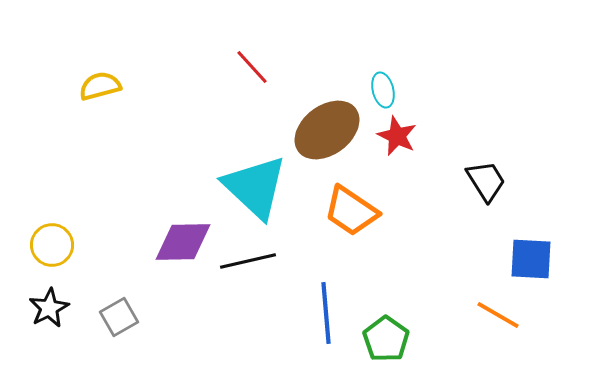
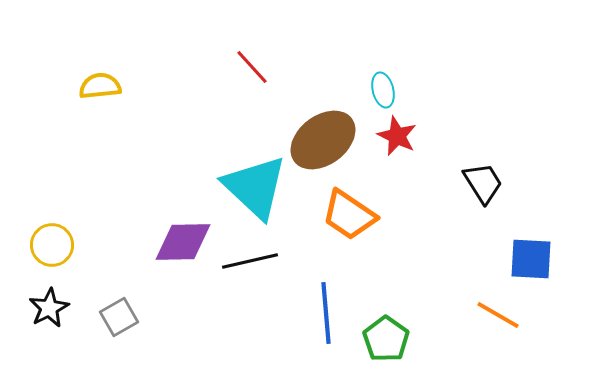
yellow semicircle: rotated 9 degrees clockwise
brown ellipse: moved 4 px left, 10 px down
black trapezoid: moved 3 px left, 2 px down
orange trapezoid: moved 2 px left, 4 px down
black line: moved 2 px right
